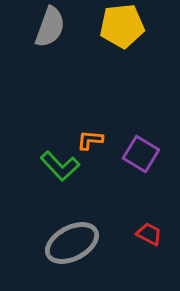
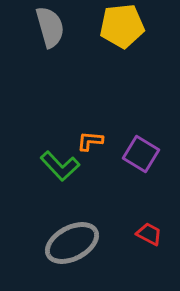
gray semicircle: rotated 36 degrees counterclockwise
orange L-shape: moved 1 px down
